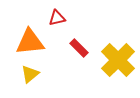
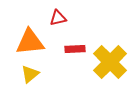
red triangle: moved 1 px right
red rectangle: moved 4 px left, 1 px down; rotated 48 degrees counterclockwise
yellow cross: moved 8 px left, 2 px down
